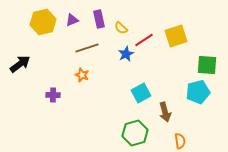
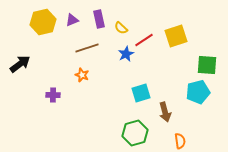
cyan square: rotated 12 degrees clockwise
